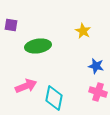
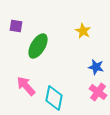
purple square: moved 5 px right, 1 px down
green ellipse: rotated 50 degrees counterclockwise
blue star: moved 1 px down
pink arrow: rotated 110 degrees counterclockwise
pink cross: rotated 18 degrees clockwise
